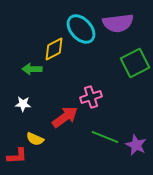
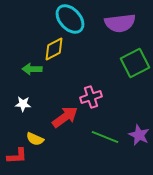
purple semicircle: moved 2 px right
cyan ellipse: moved 11 px left, 10 px up
purple star: moved 3 px right, 10 px up
